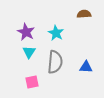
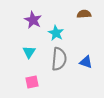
purple star: moved 7 px right, 12 px up
gray semicircle: moved 4 px right, 3 px up
blue triangle: moved 5 px up; rotated 16 degrees clockwise
